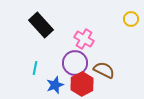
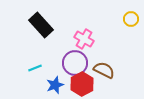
cyan line: rotated 56 degrees clockwise
